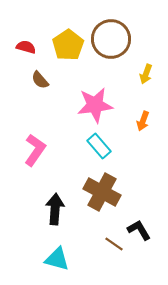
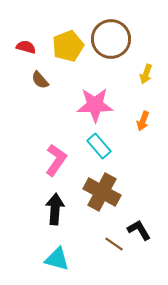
yellow pentagon: moved 1 px down; rotated 12 degrees clockwise
pink star: rotated 6 degrees clockwise
pink L-shape: moved 21 px right, 10 px down
